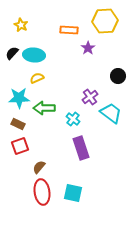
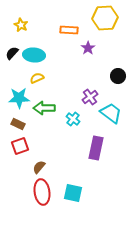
yellow hexagon: moved 3 px up
purple rectangle: moved 15 px right; rotated 30 degrees clockwise
